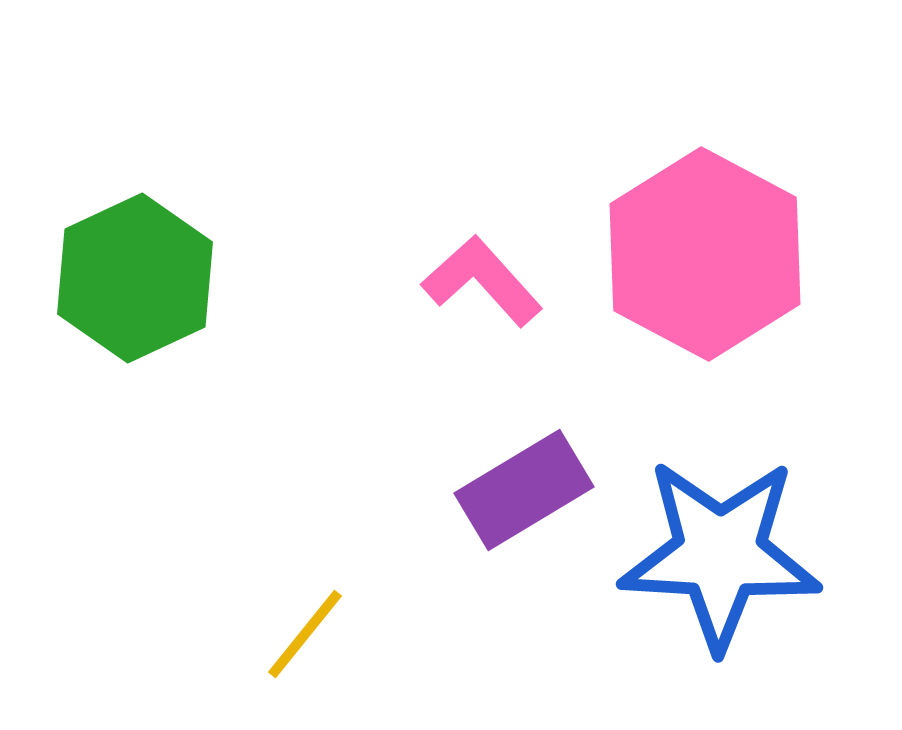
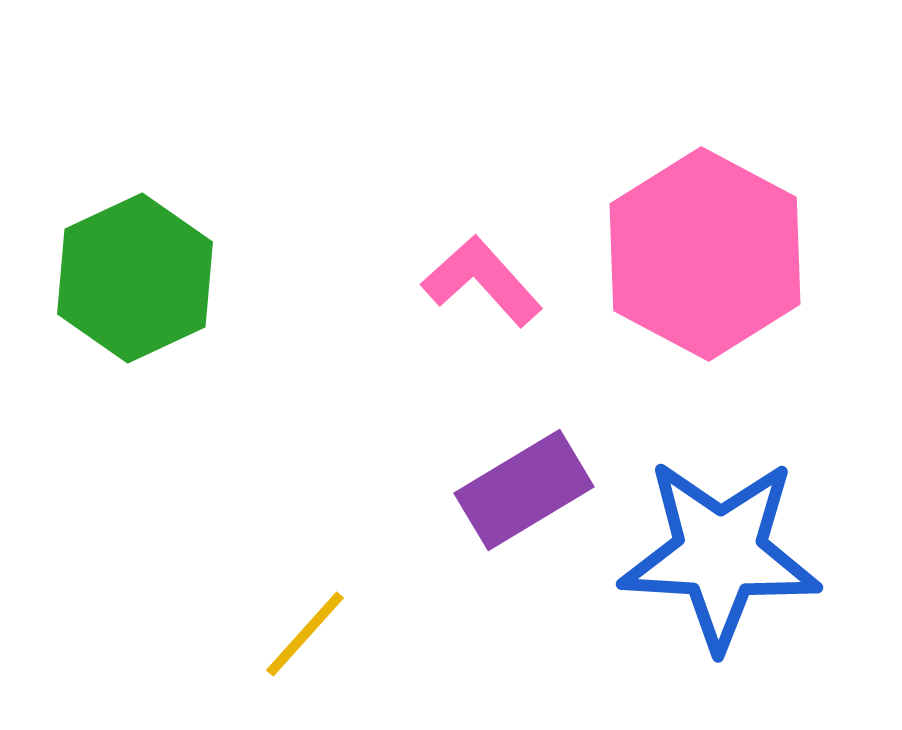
yellow line: rotated 3 degrees clockwise
